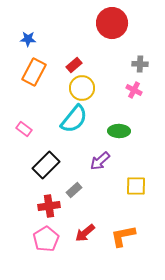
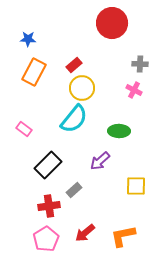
black rectangle: moved 2 px right
